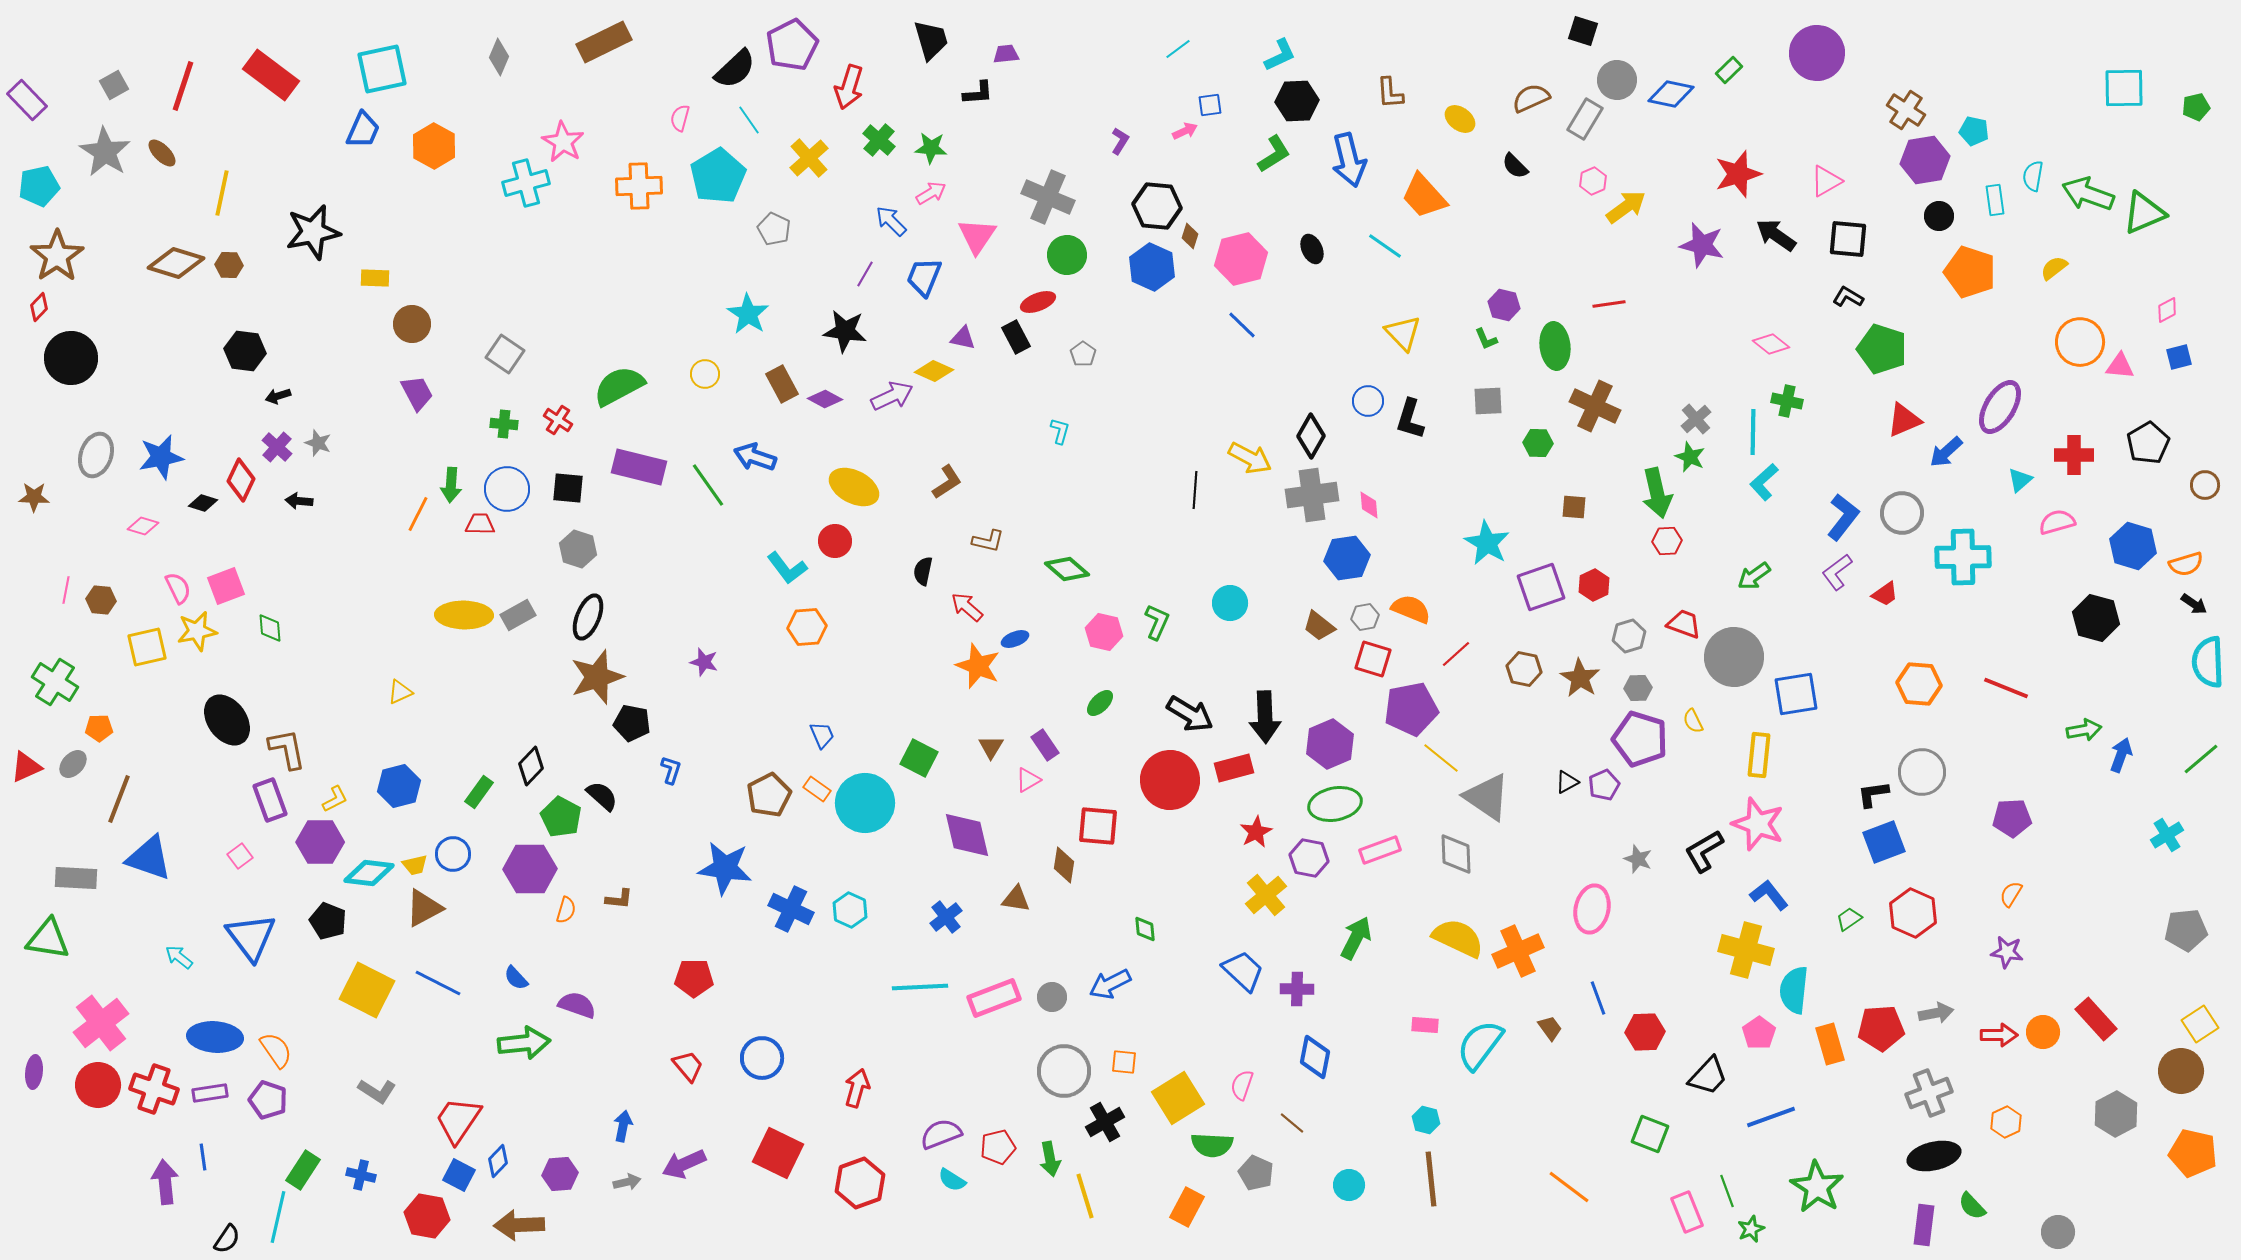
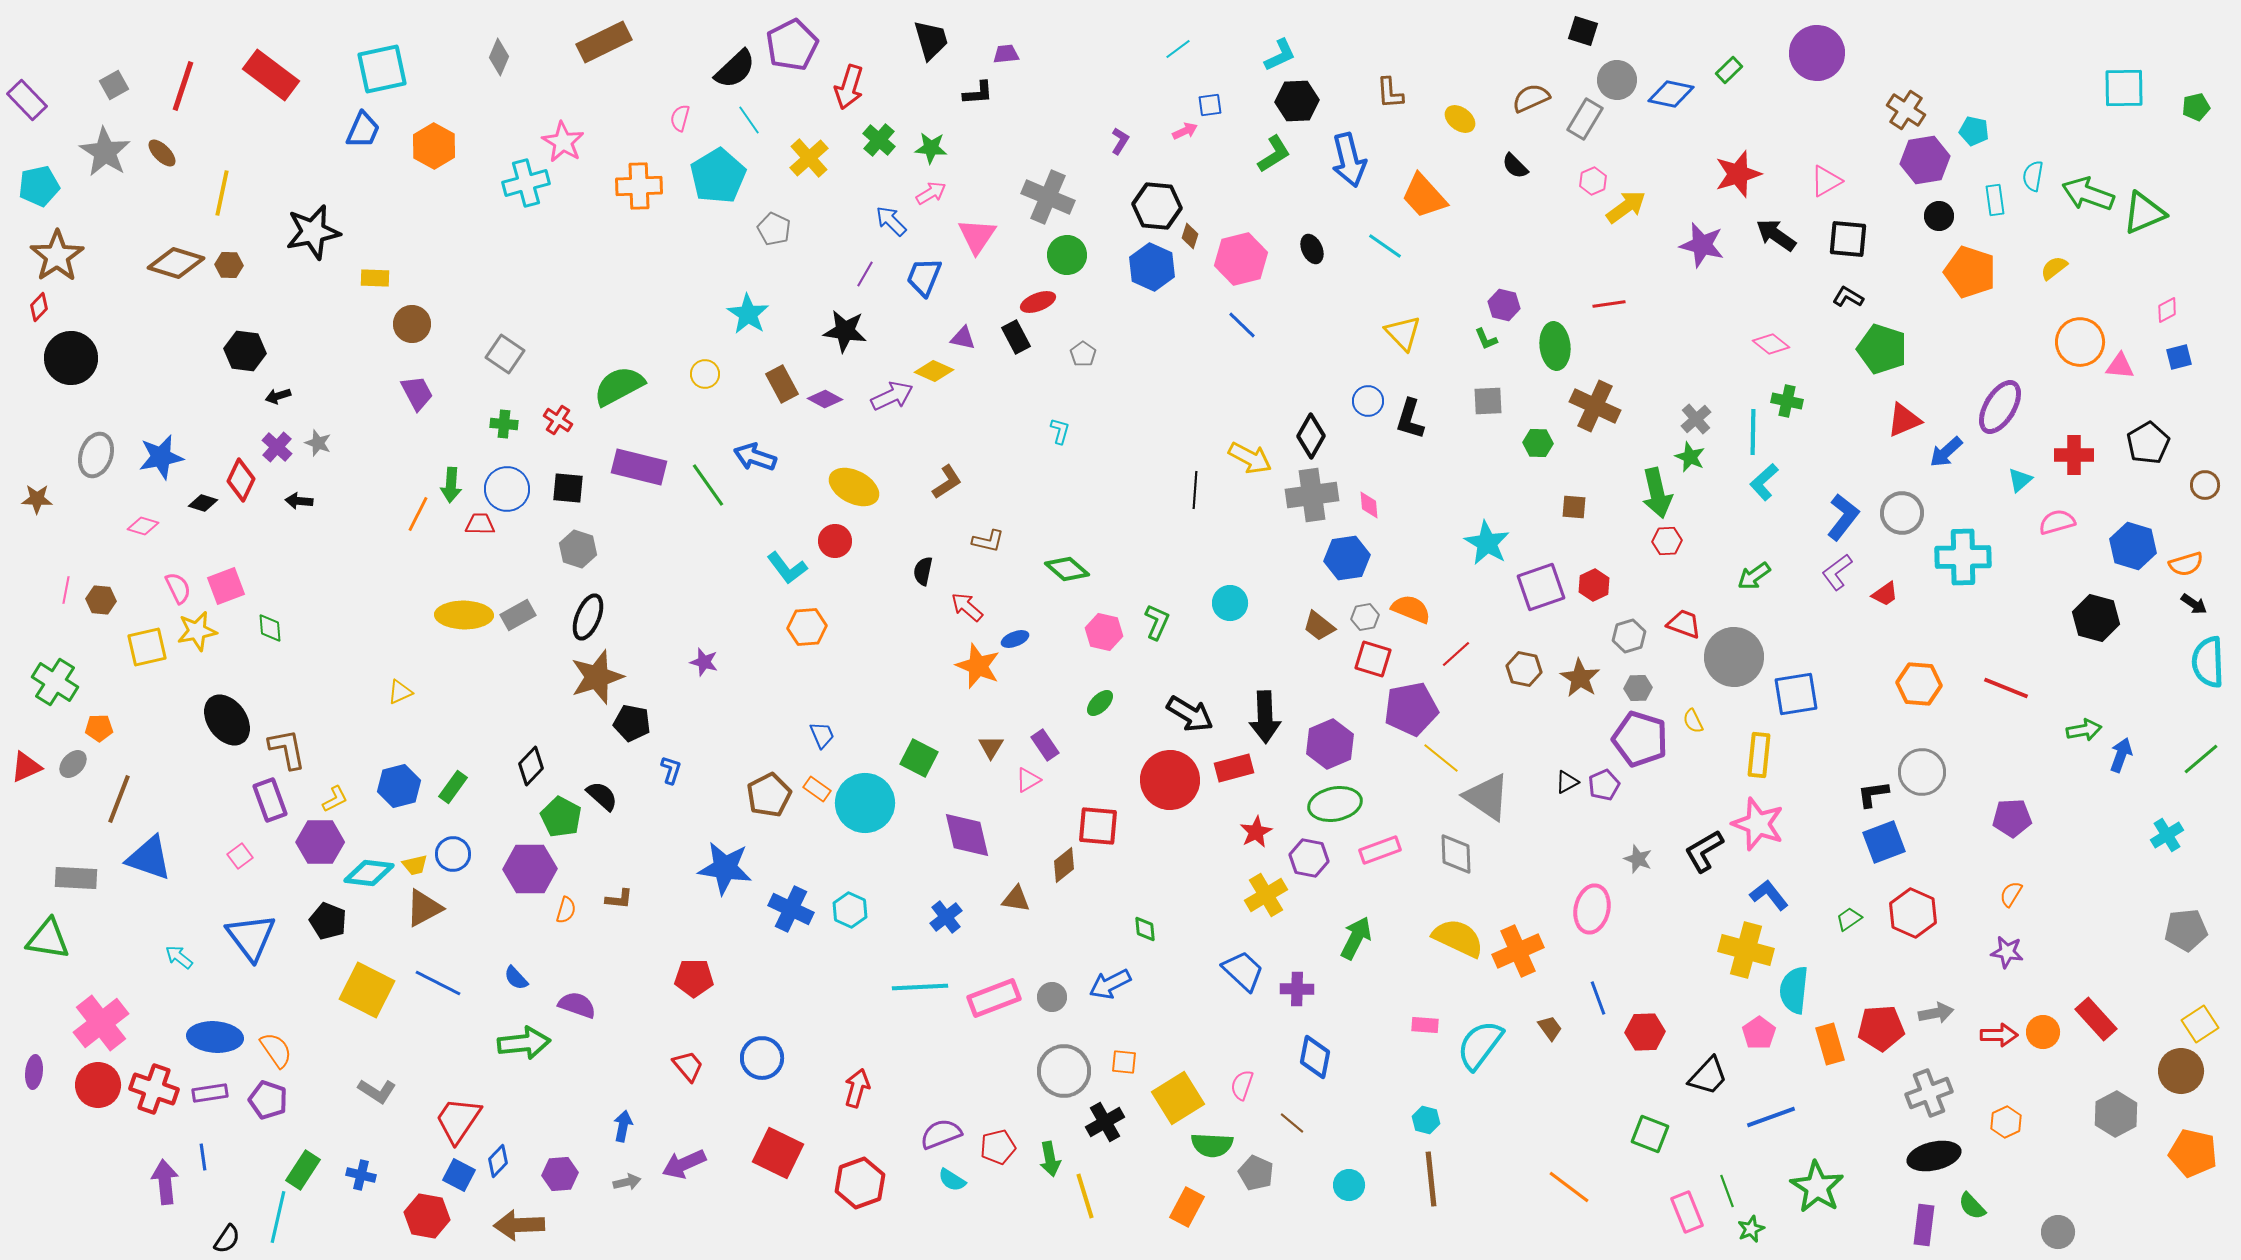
brown star at (34, 497): moved 3 px right, 2 px down
green rectangle at (479, 792): moved 26 px left, 5 px up
brown diamond at (1064, 865): rotated 42 degrees clockwise
yellow cross at (1266, 895): rotated 9 degrees clockwise
